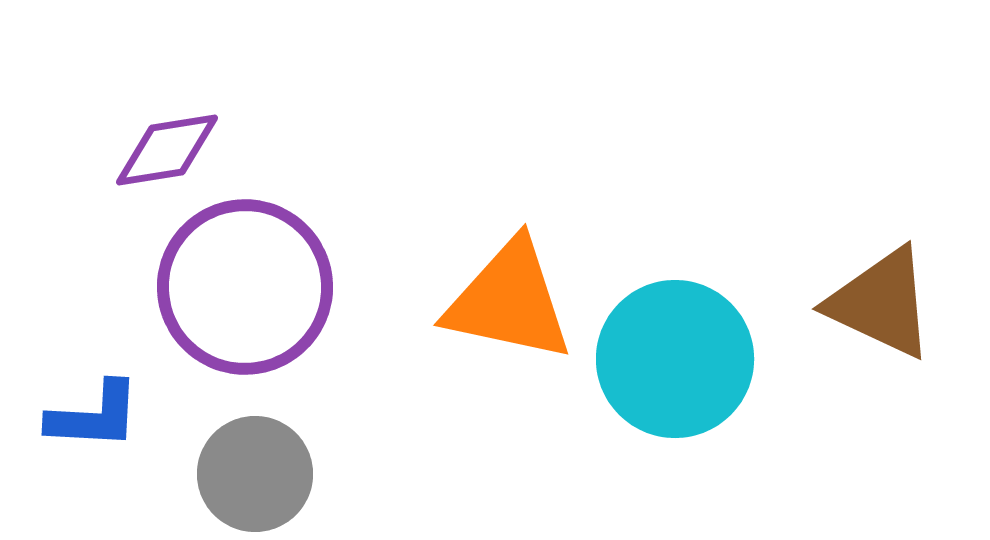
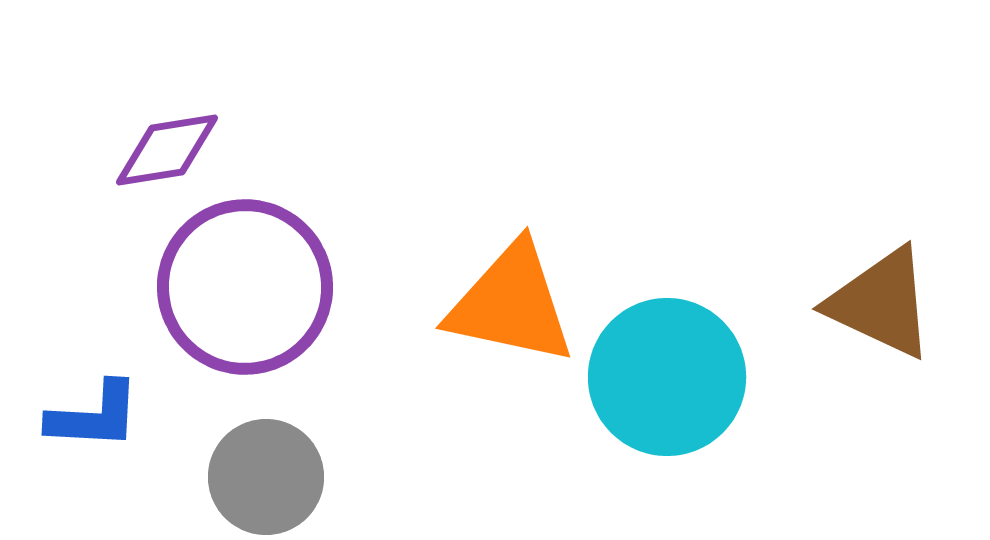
orange triangle: moved 2 px right, 3 px down
cyan circle: moved 8 px left, 18 px down
gray circle: moved 11 px right, 3 px down
